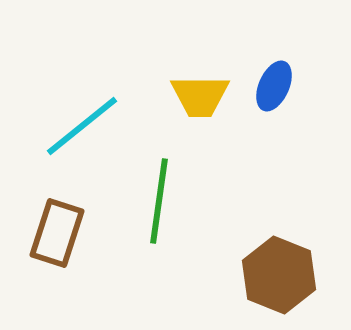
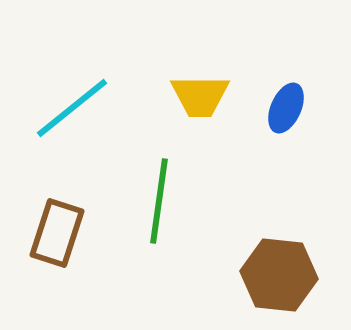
blue ellipse: moved 12 px right, 22 px down
cyan line: moved 10 px left, 18 px up
brown hexagon: rotated 16 degrees counterclockwise
